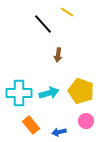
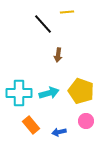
yellow line: rotated 40 degrees counterclockwise
